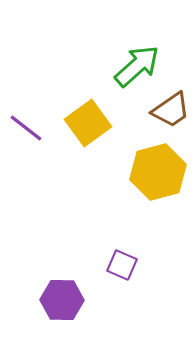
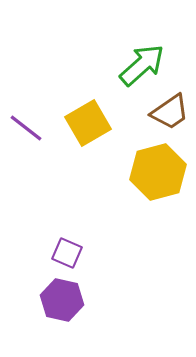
green arrow: moved 5 px right, 1 px up
brown trapezoid: moved 1 px left, 2 px down
yellow square: rotated 6 degrees clockwise
purple square: moved 55 px left, 12 px up
purple hexagon: rotated 12 degrees clockwise
